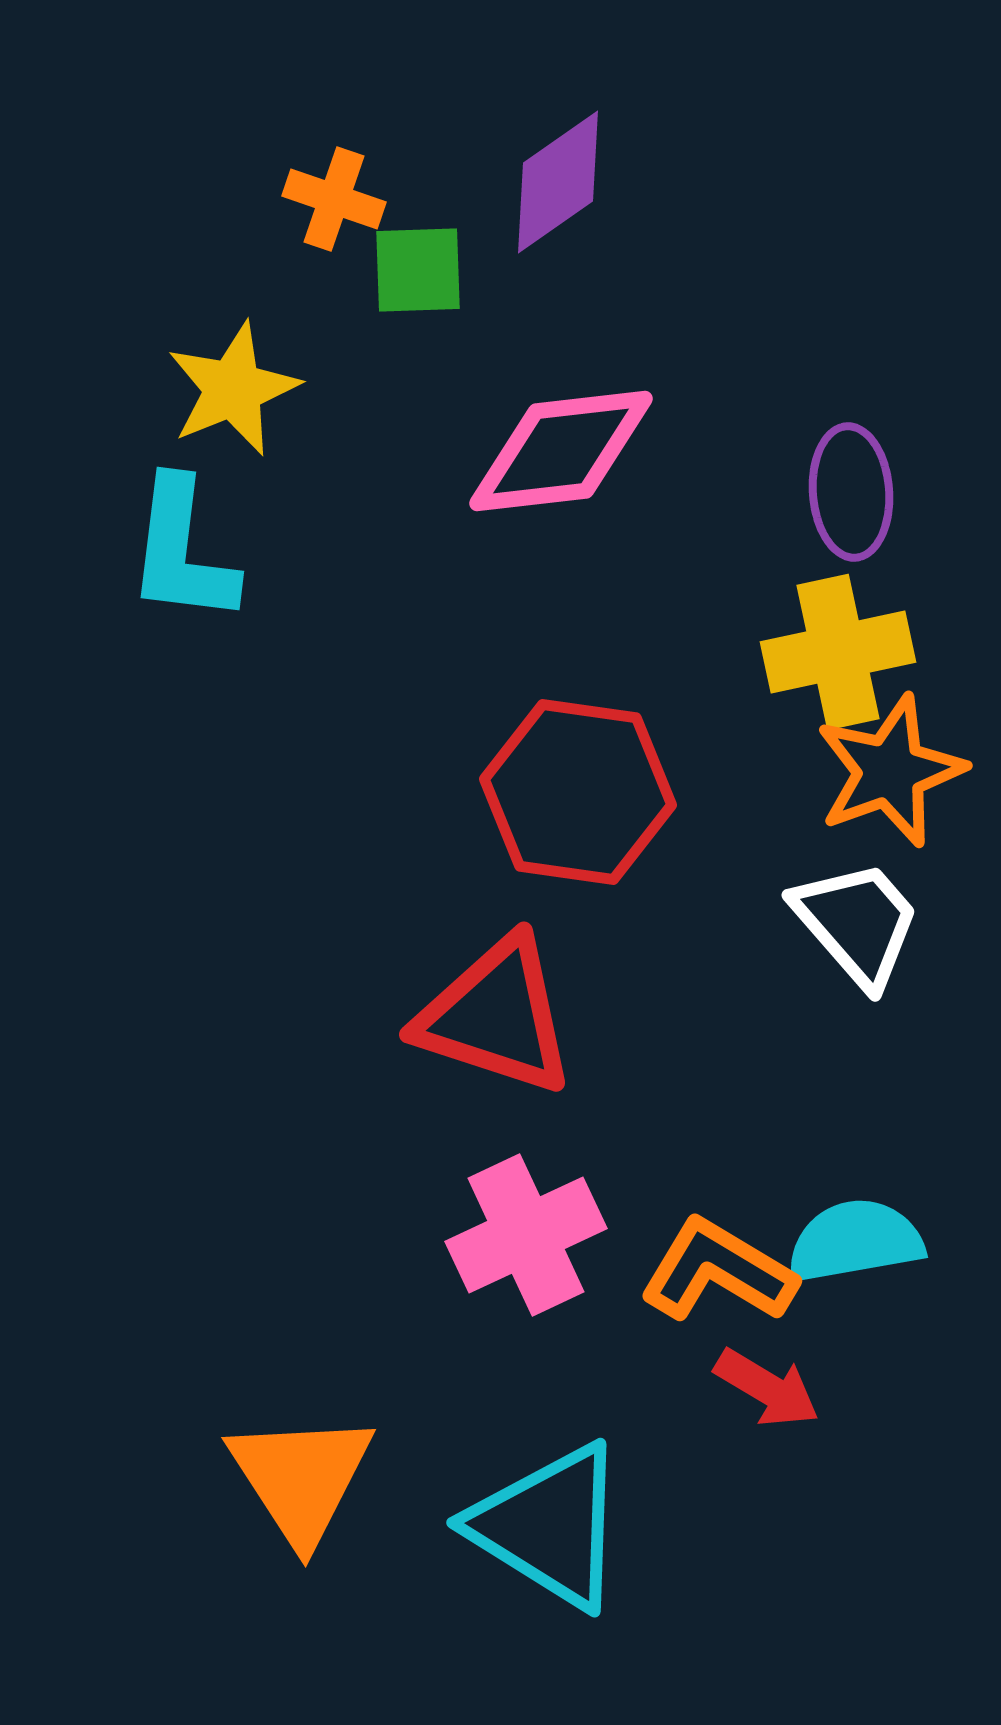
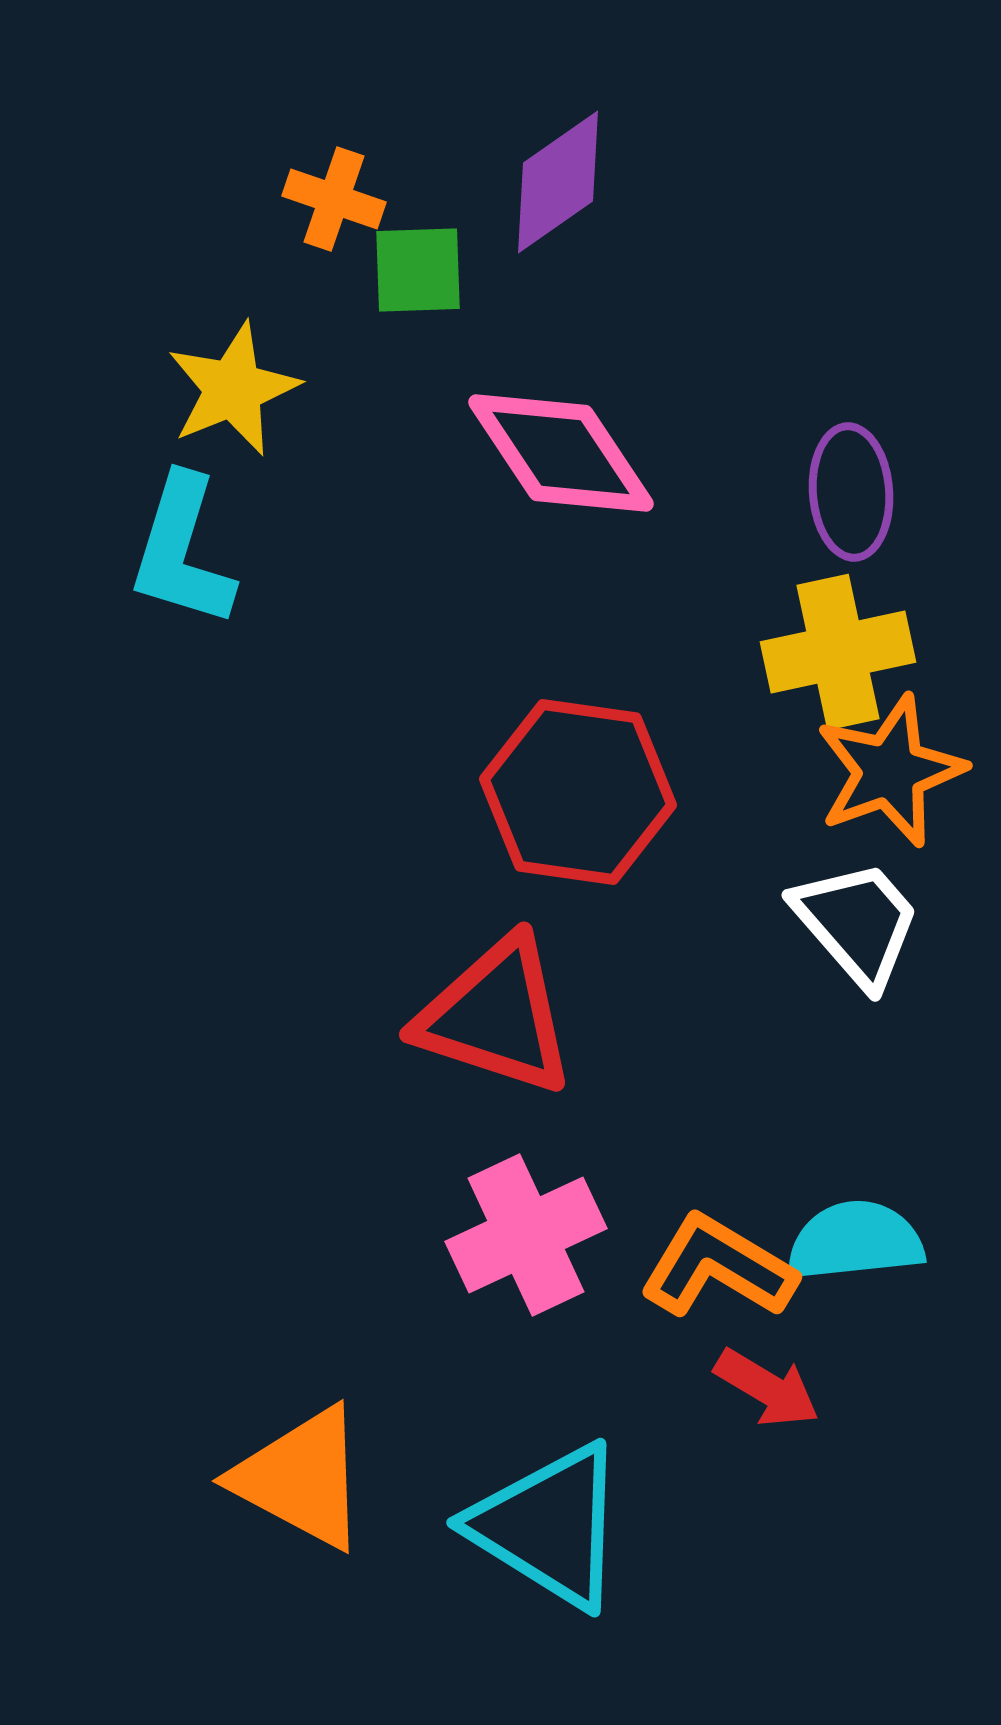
pink diamond: moved 2 px down; rotated 63 degrees clockwise
cyan L-shape: rotated 10 degrees clockwise
cyan semicircle: rotated 4 degrees clockwise
orange L-shape: moved 4 px up
orange triangle: rotated 29 degrees counterclockwise
